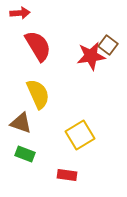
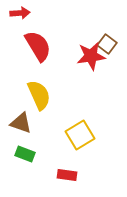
brown square: moved 1 px left, 1 px up
yellow semicircle: moved 1 px right, 1 px down
